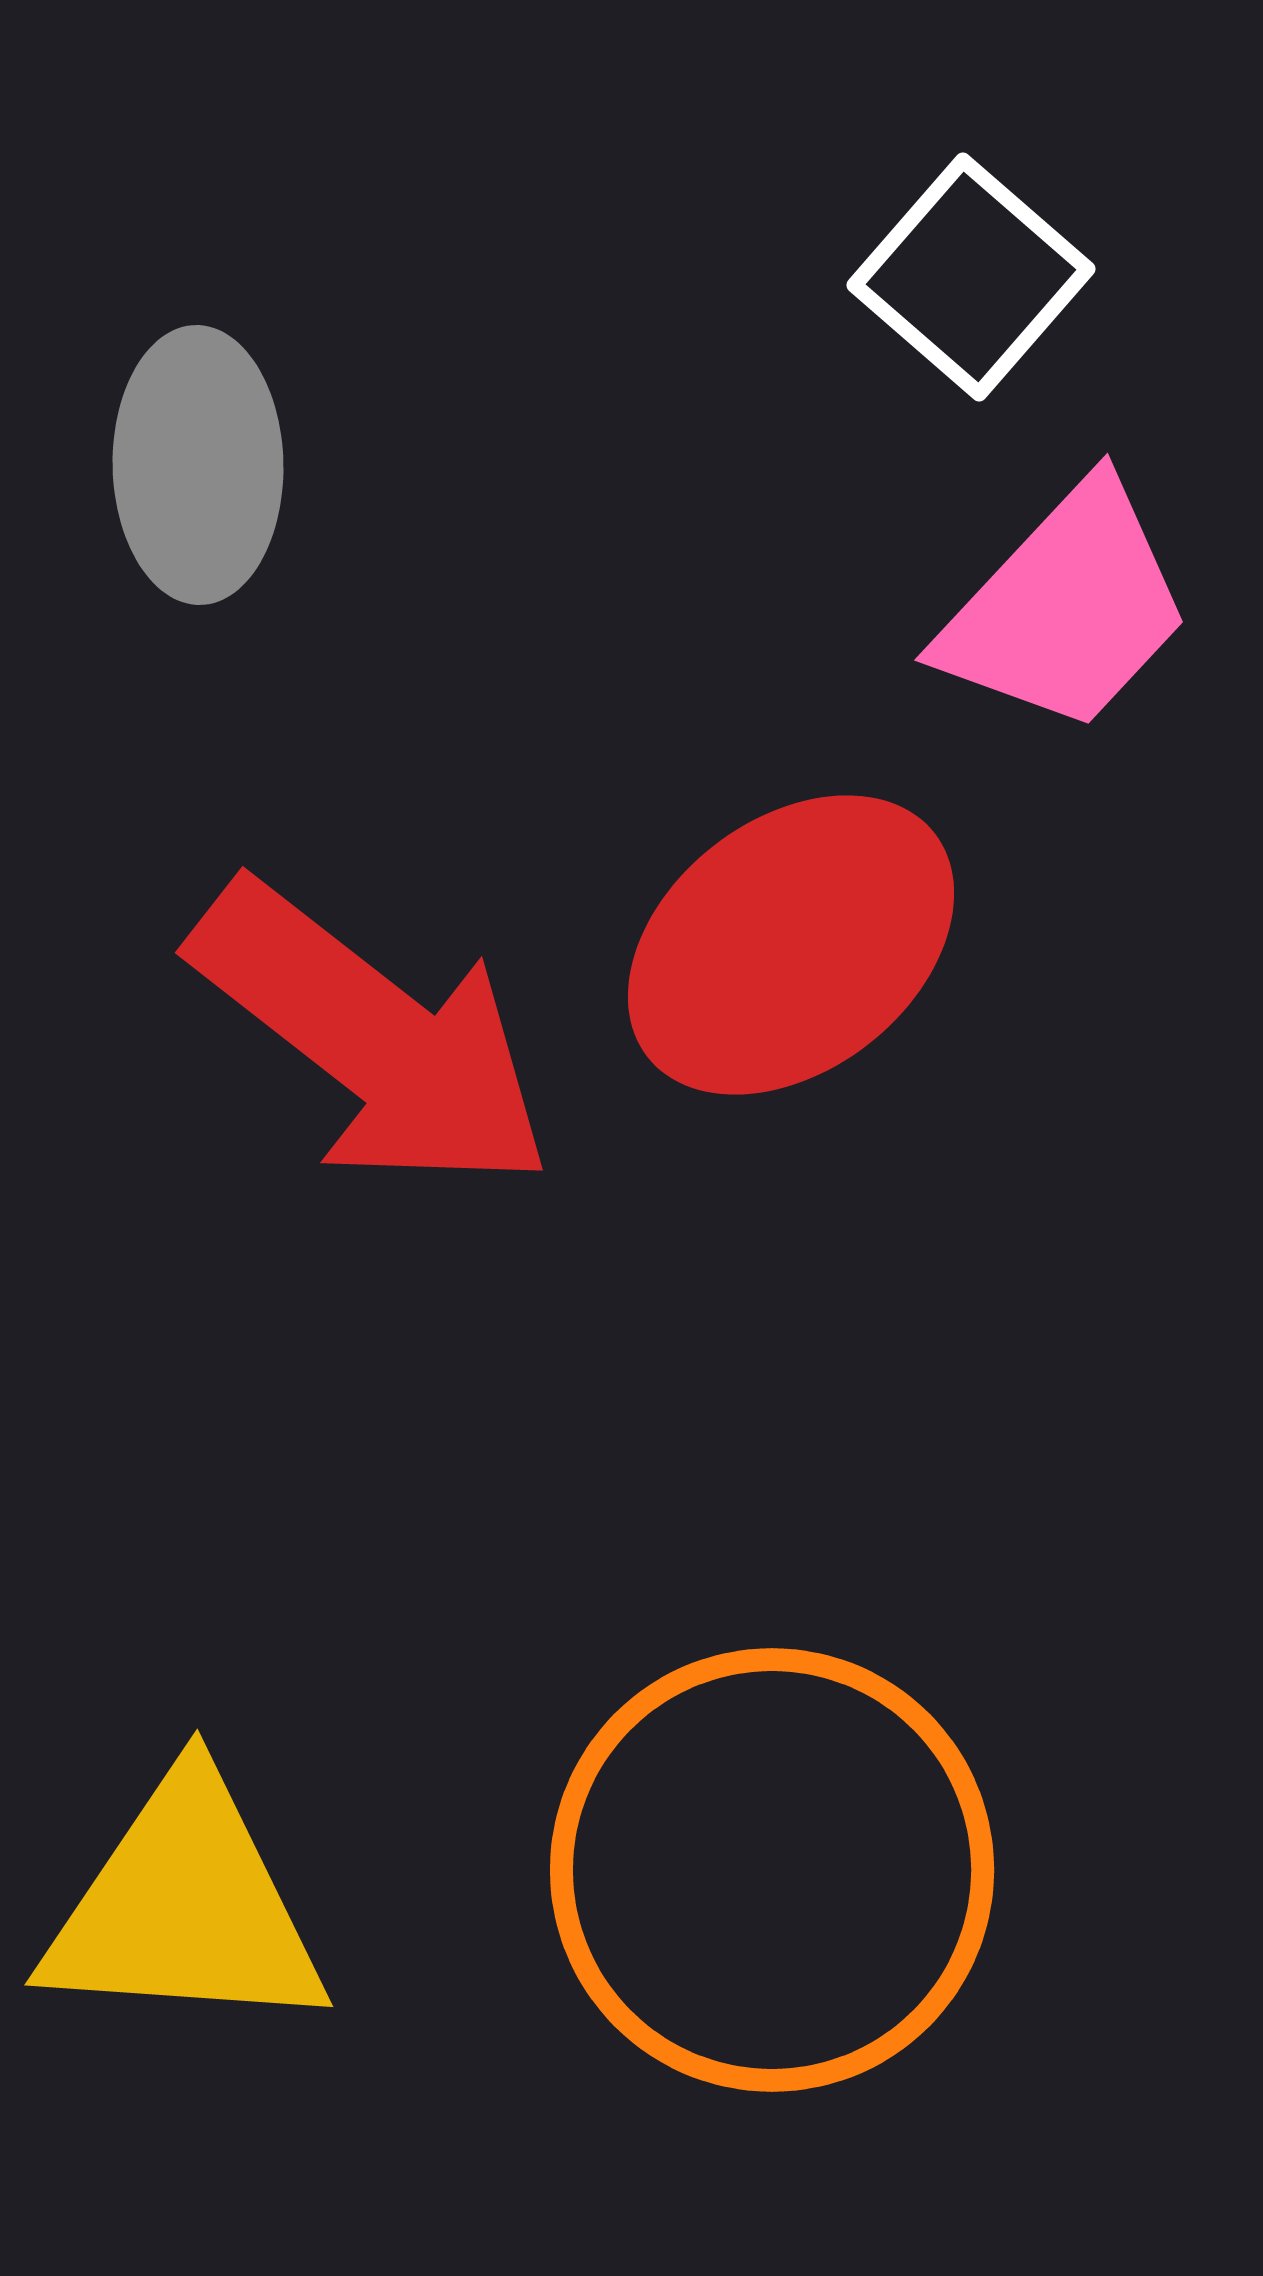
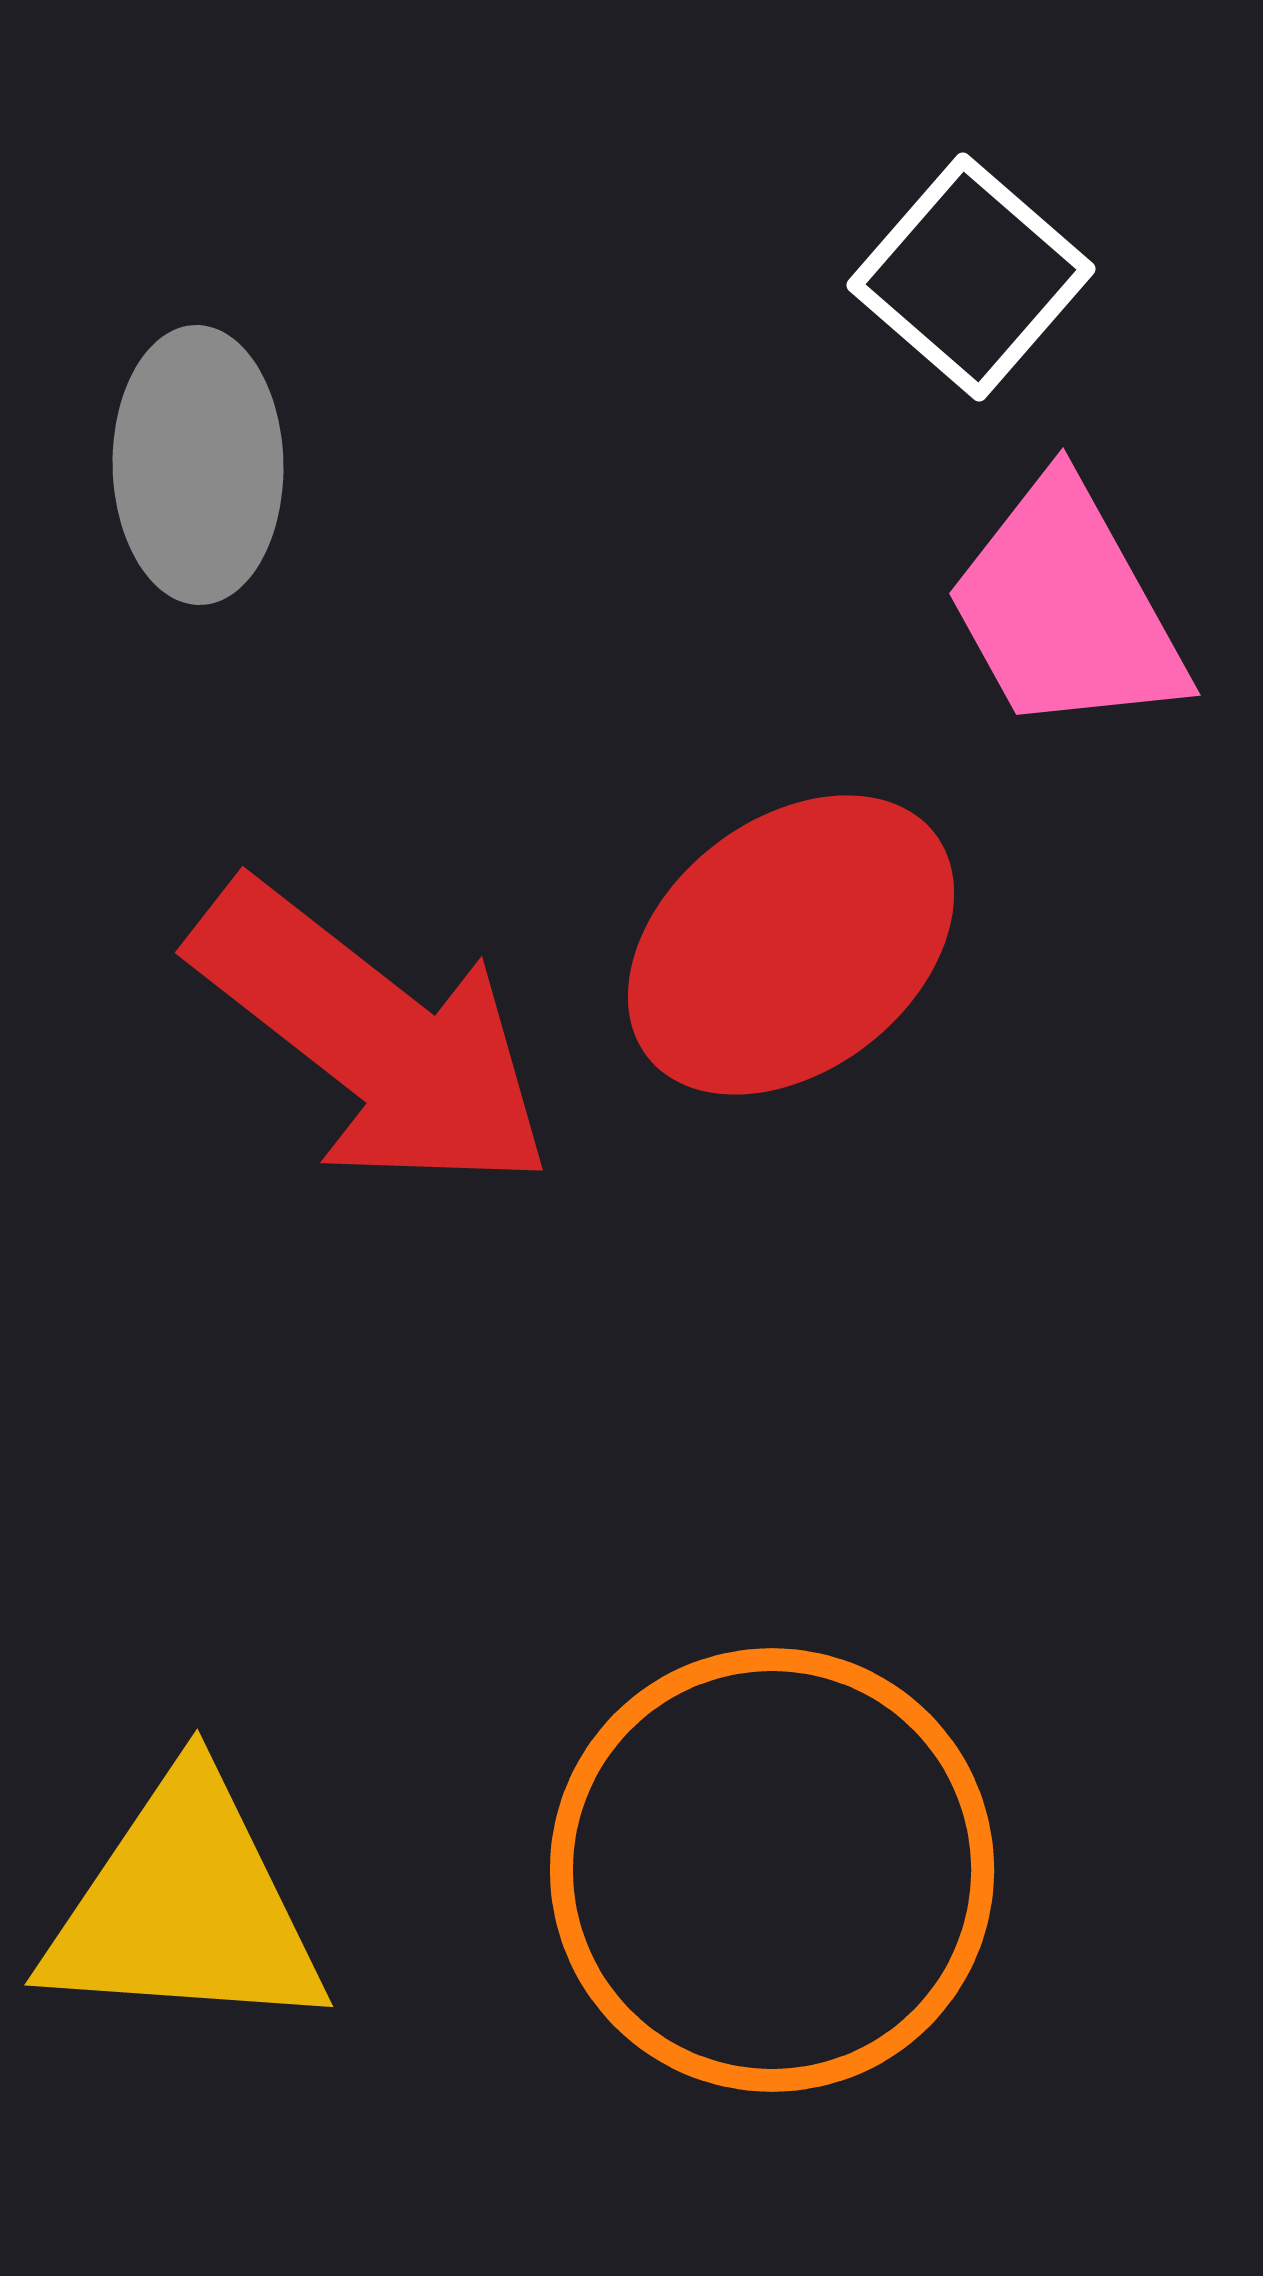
pink trapezoid: rotated 108 degrees clockwise
